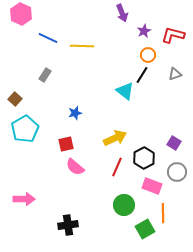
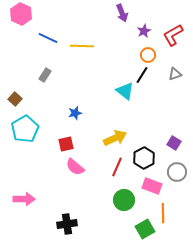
red L-shape: rotated 45 degrees counterclockwise
green circle: moved 5 px up
black cross: moved 1 px left, 1 px up
